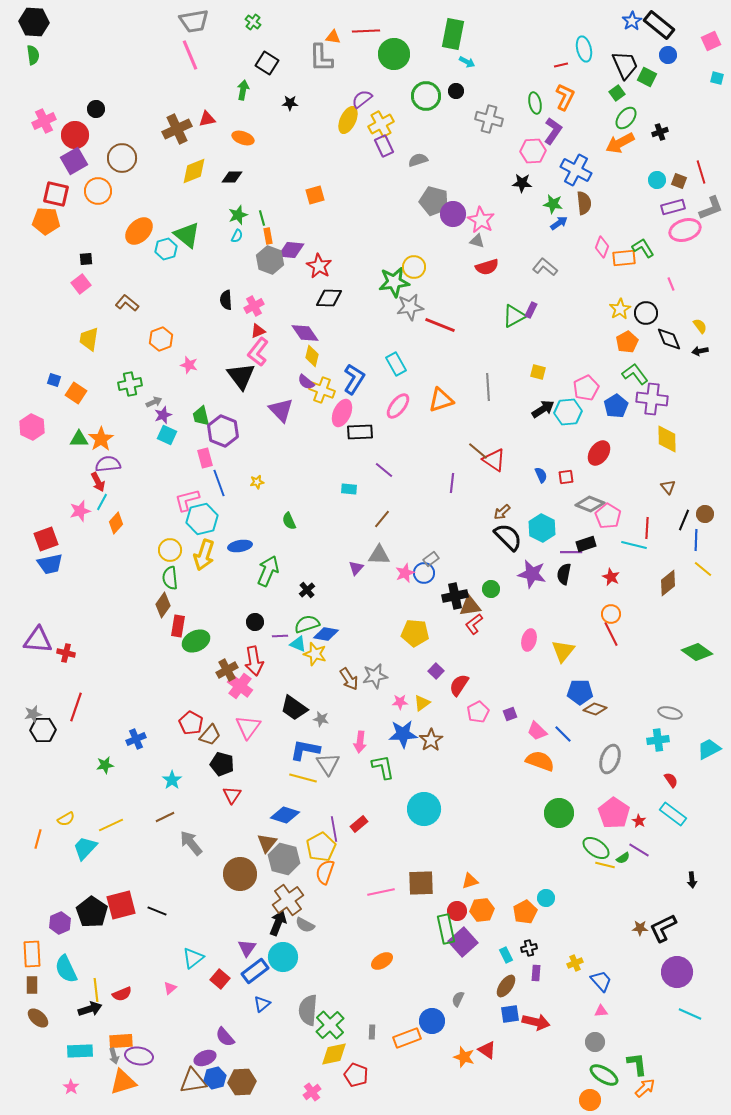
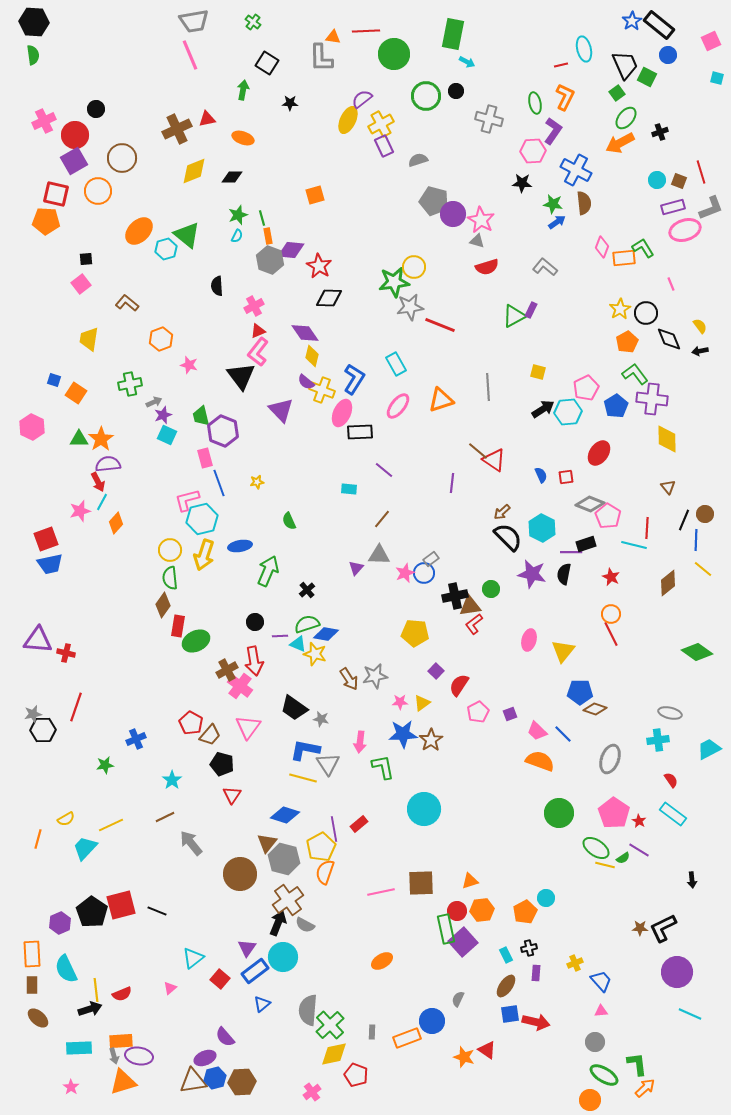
blue arrow at (559, 223): moved 2 px left, 1 px up
black semicircle at (226, 300): moved 9 px left, 14 px up
cyan rectangle at (80, 1051): moved 1 px left, 3 px up
